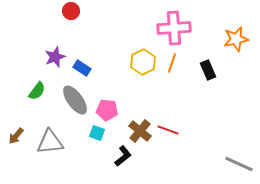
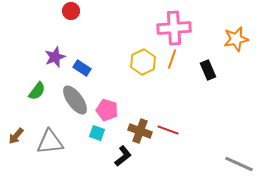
orange line: moved 4 px up
pink pentagon: rotated 10 degrees clockwise
brown cross: rotated 20 degrees counterclockwise
